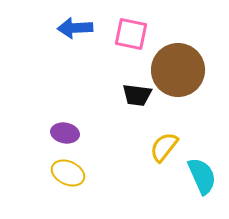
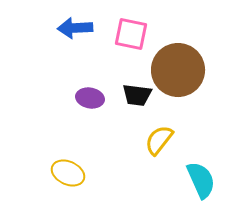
purple ellipse: moved 25 px right, 35 px up
yellow semicircle: moved 5 px left, 7 px up
cyan semicircle: moved 1 px left, 4 px down
